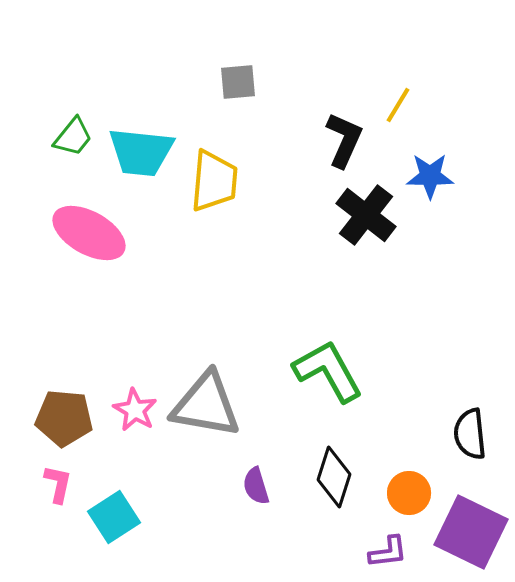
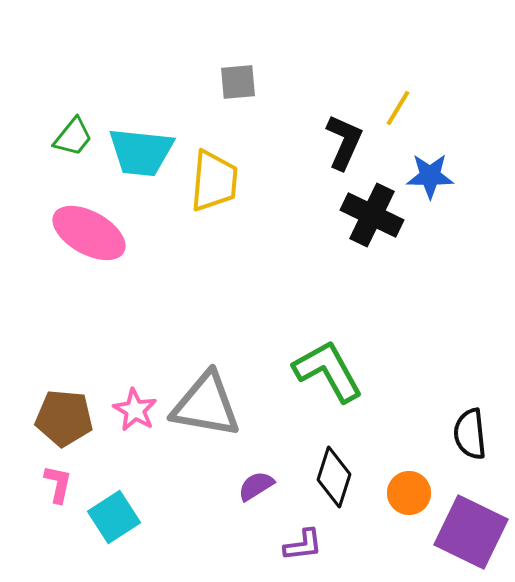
yellow line: moved 3 px down
black L-shape: moved 2 px down
black cross: moved 6 px right; rotated 12 degrees counterclockwise
purple semicircle: rotated 75 degrees clockwise
purple L-shape: moved 85 px left, 7 px up
